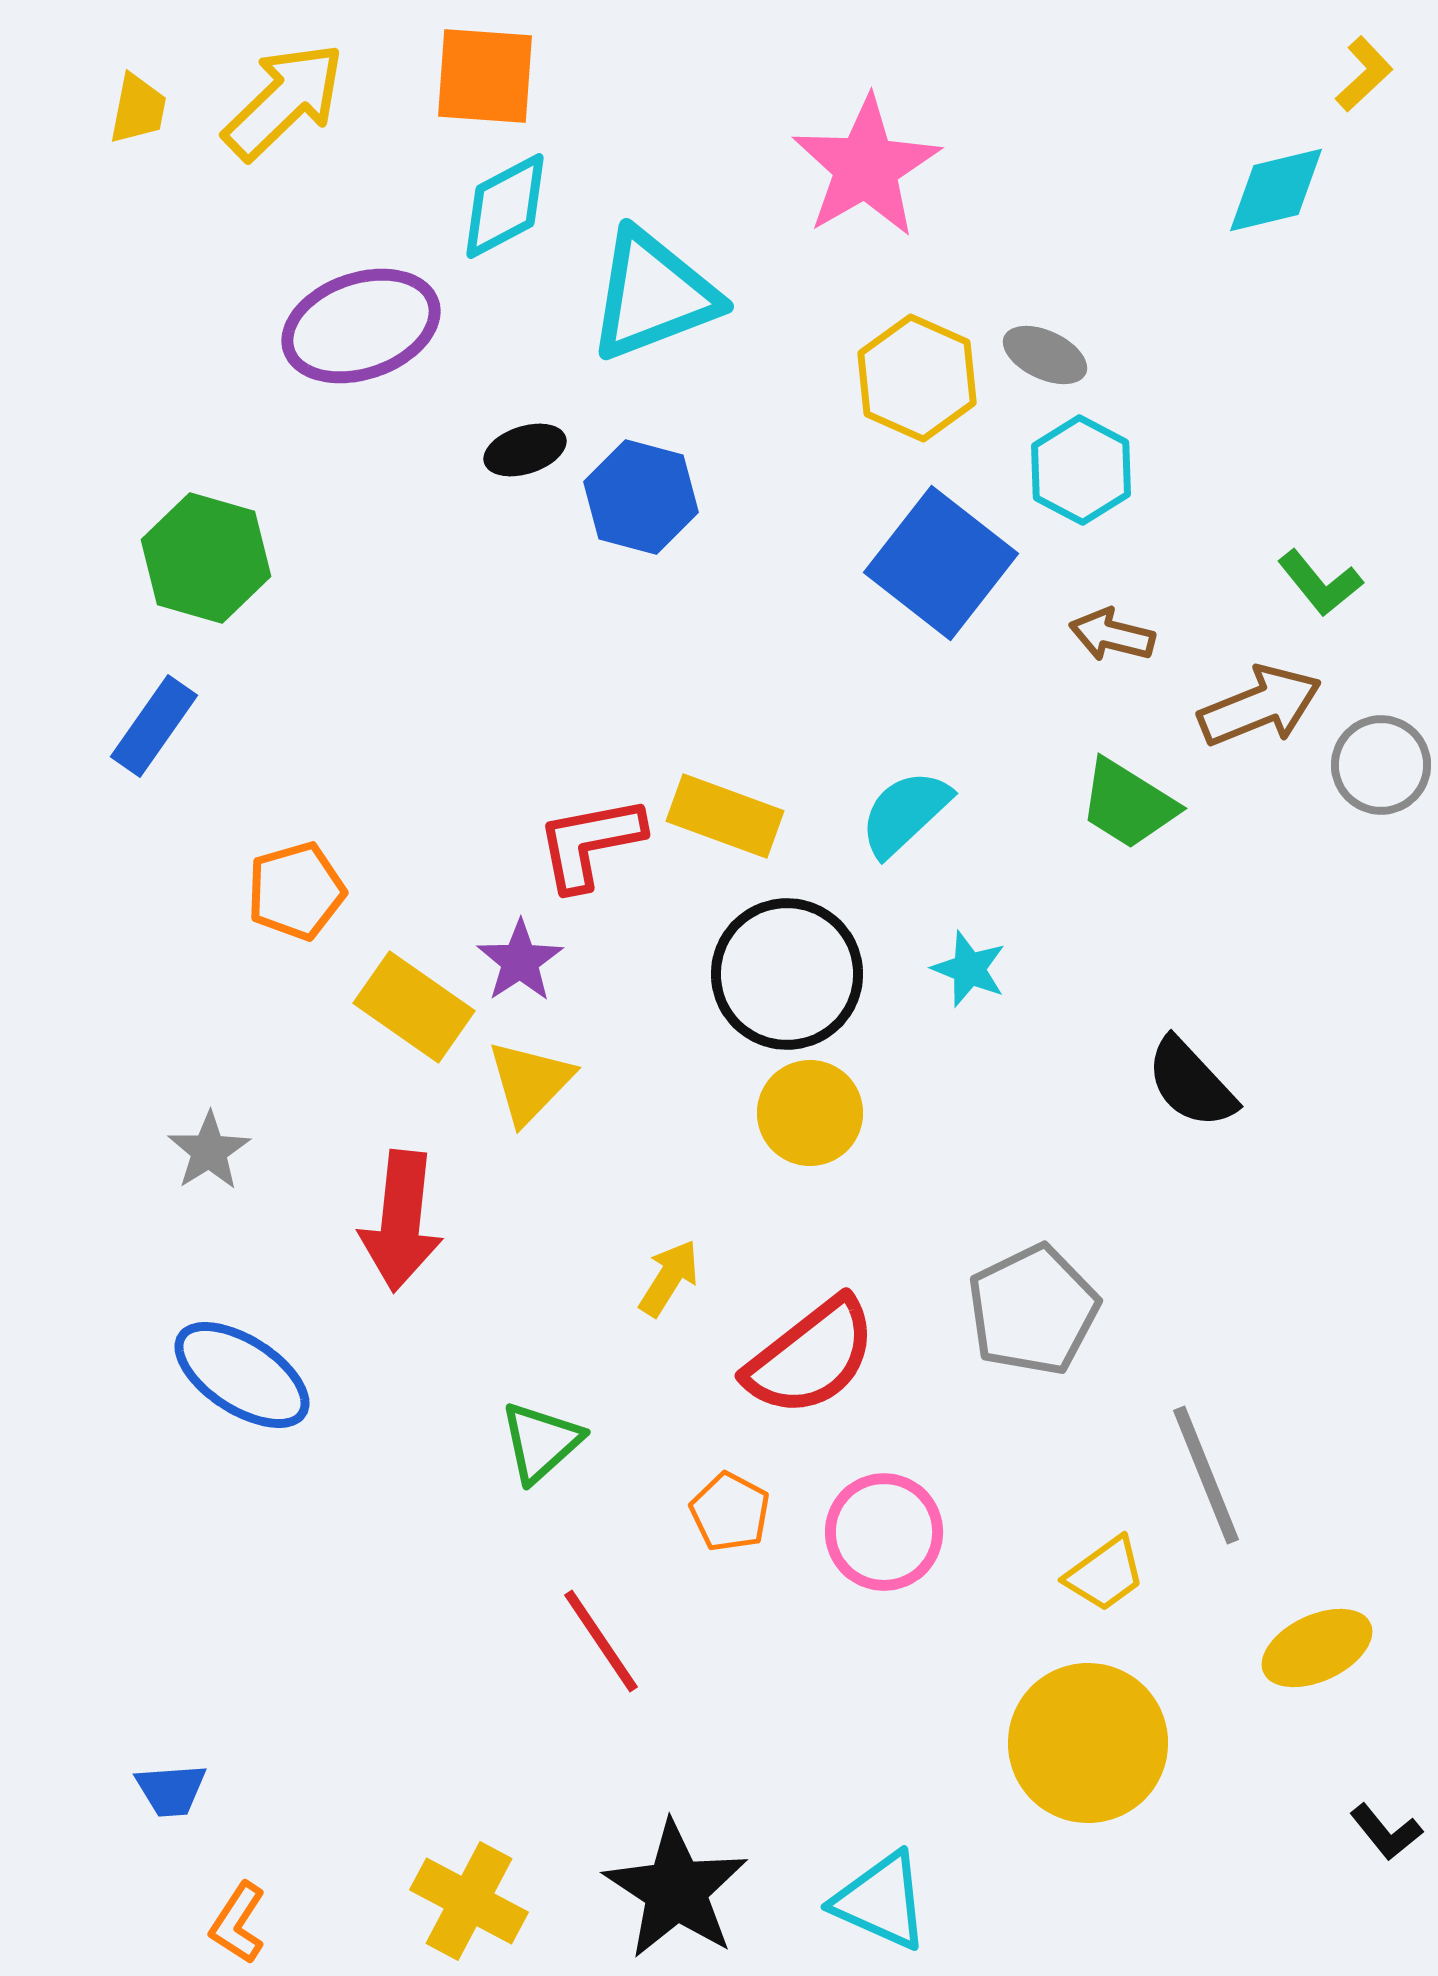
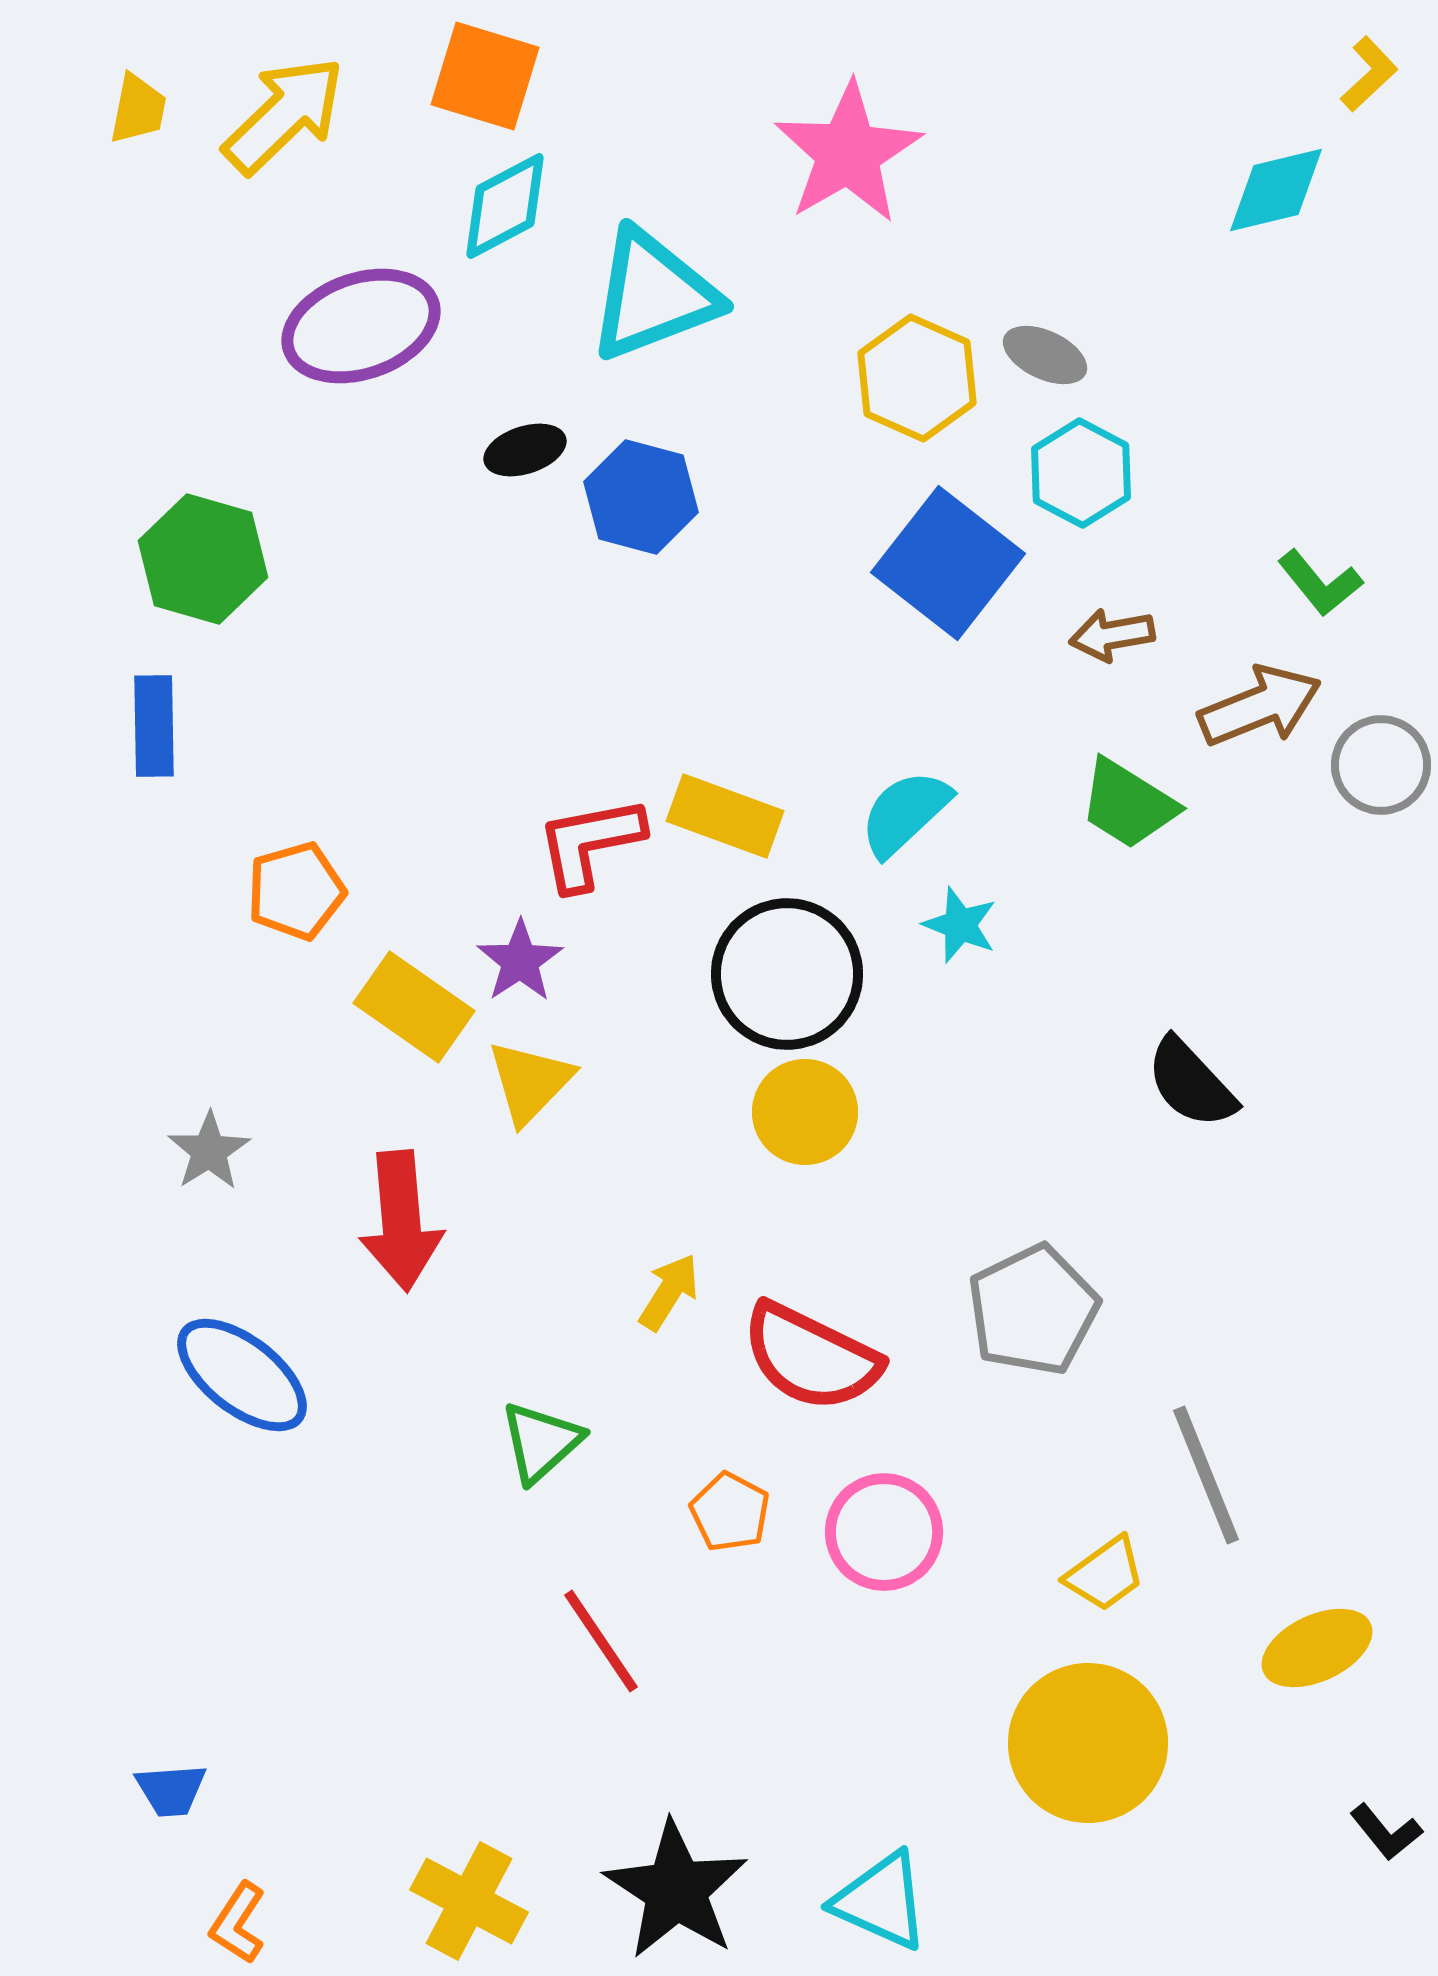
yellow L-shape at (1364, 74): moved 5 px right
orange square at (485, 76): rotated 13 degrees clockwise
yellow arrow at (284, 101): moved 14 px down
pink star at (866, 167): moved 18 px left, 14 px up
cyan hexagon at (1081, 470): moved 3 px down
green hexagon at (206, 558): moved 3 px left, 1 px down
blue square at (941, 563): moved 7 px right
brown arrow at (1112, 635): rotated 24 degrees counterclockwise
blue rectangle at (154, 726): rotated 36 degrees counterclockwise
cyan star at (969, 969): moved 9 px left, 44 px up
yellow circle at (810, 1113): moved 5 px left, 1 px up
red arrow at (401, 1221): rotated 11 degrees counterclockwise
yellow arrow at (669, 1278): moved 14 px down
red semicircle at (811, 1357): rotated 64 degrees clockwise
blue ellipse at (242, 1375): rotated 5 degrees clockwise
